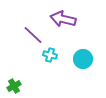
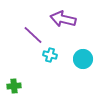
green cross: rotated 24 degrees clockwise
